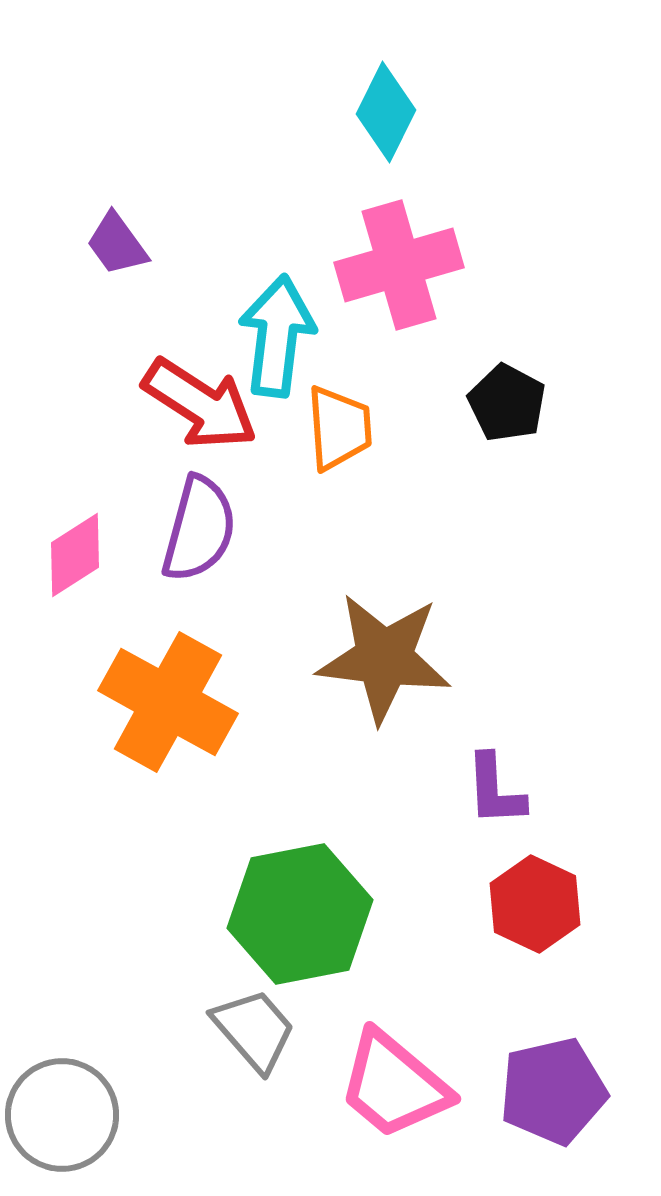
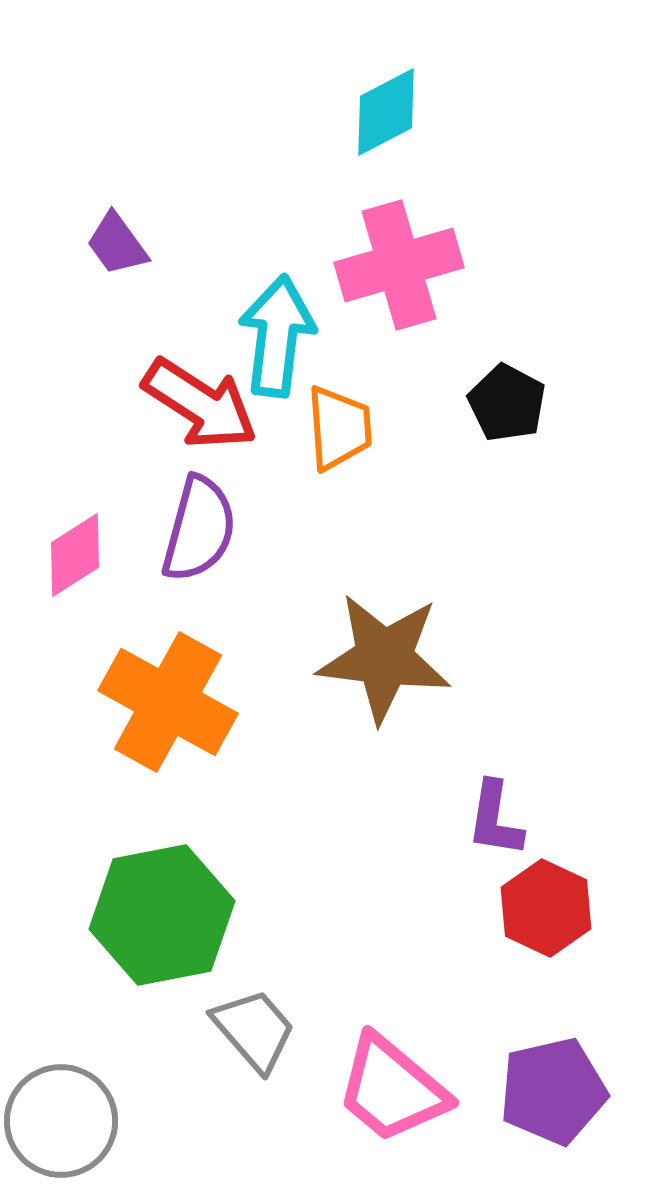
cyan diamond: rotated 36 degrees clockwise
purple L-shape: moved 29 px down; rotated 12 degrees clockwise
red hexagon: moved 11 px right, 4 px down
green hexagon: moved 138 px left, 1 px down
pink trapezoid: moved 2 px left, 4 px down
gray circle: moved 1 px left, 6 px down
